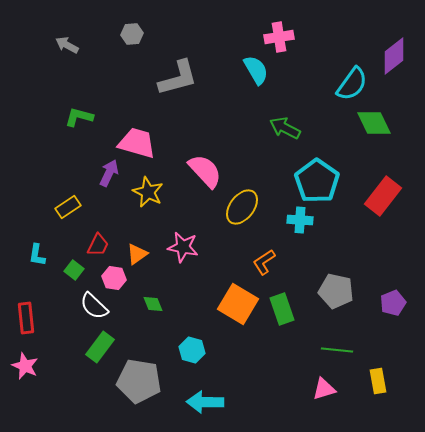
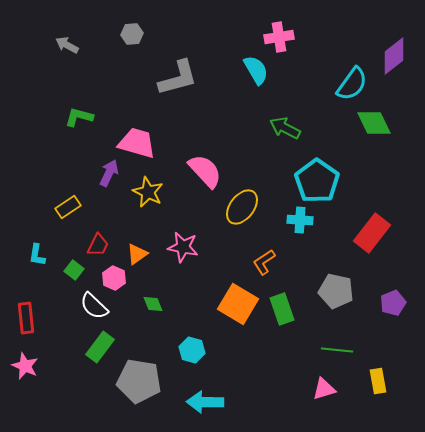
red rectangle at (383, 196): moved 11 px left, 37 px down
pink hexagon at (114, 278): rotated 15 degrees clockwise
